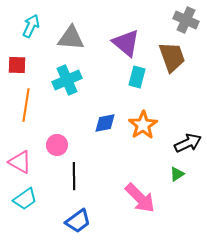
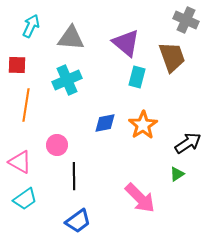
black arrow: rotated 8 degrees counterclockwise
